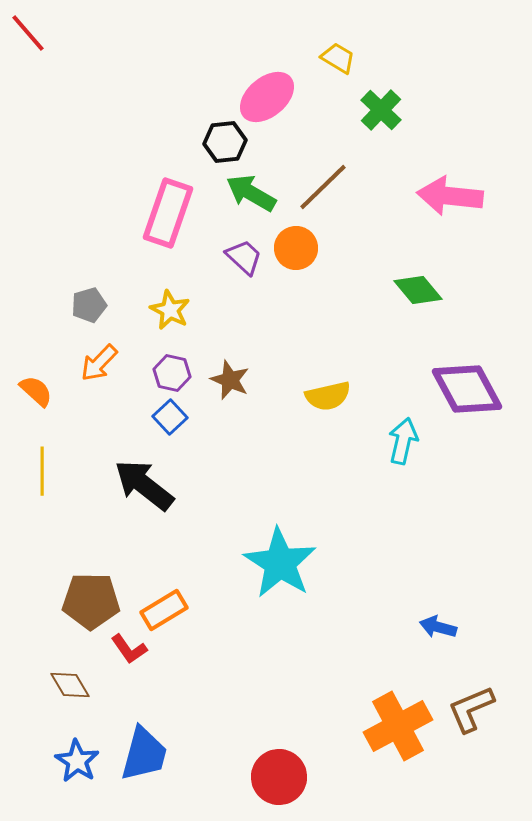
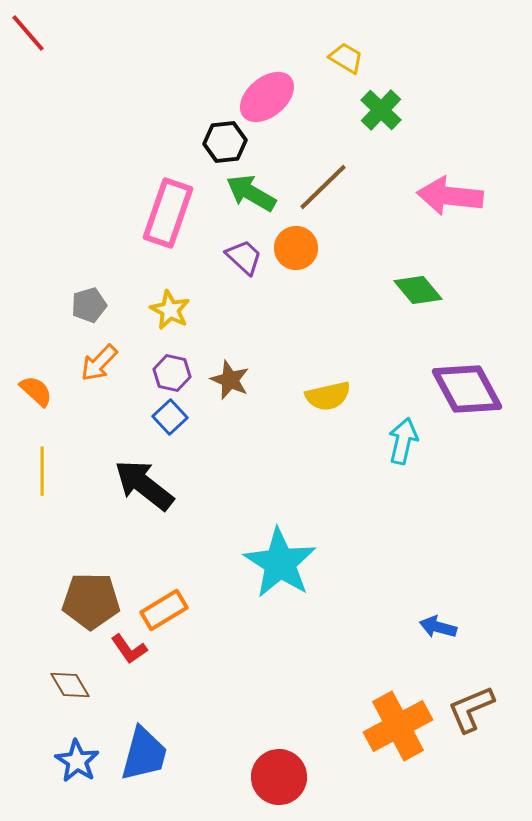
yellow trapezoid: moved 8 px right
